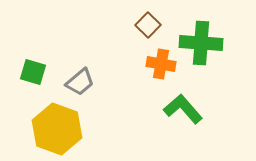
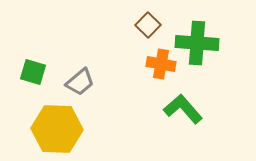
green cross: moved 4 px left
yellow hexagon: rotated 18 degrees counterclockwise
